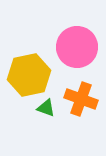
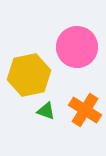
orange cross: moved 4 px right, 11 px down; rotated 12 degrees clockwise
green triangle: moved 3 px down
